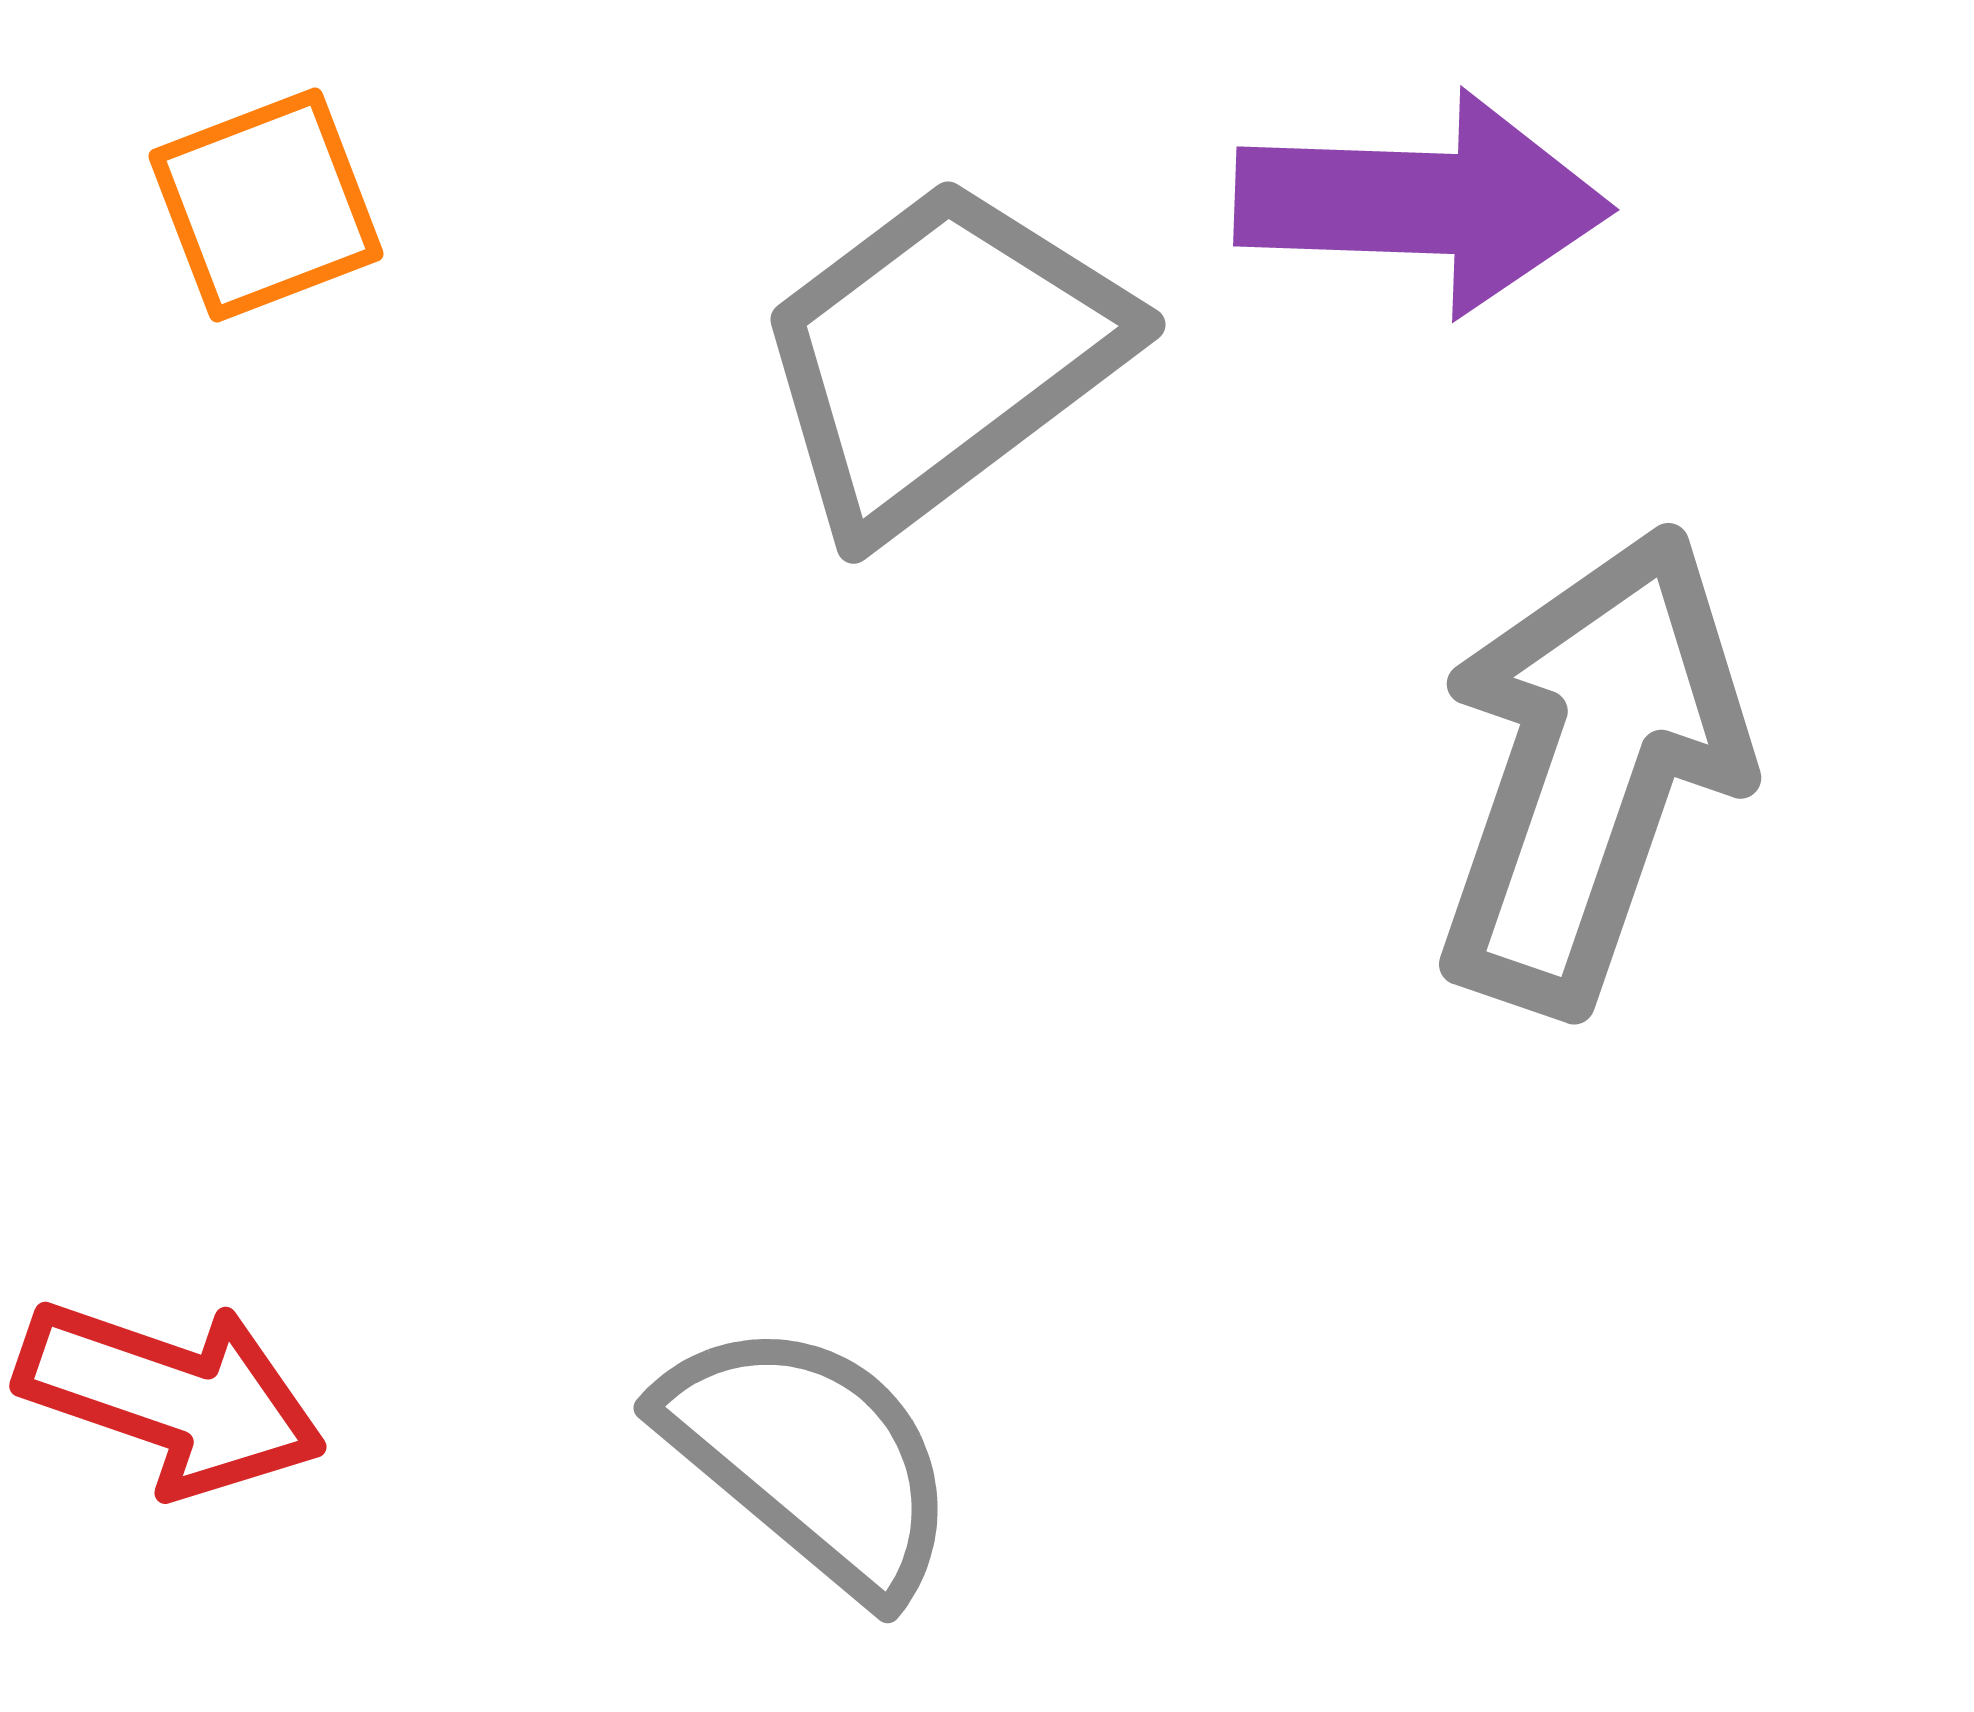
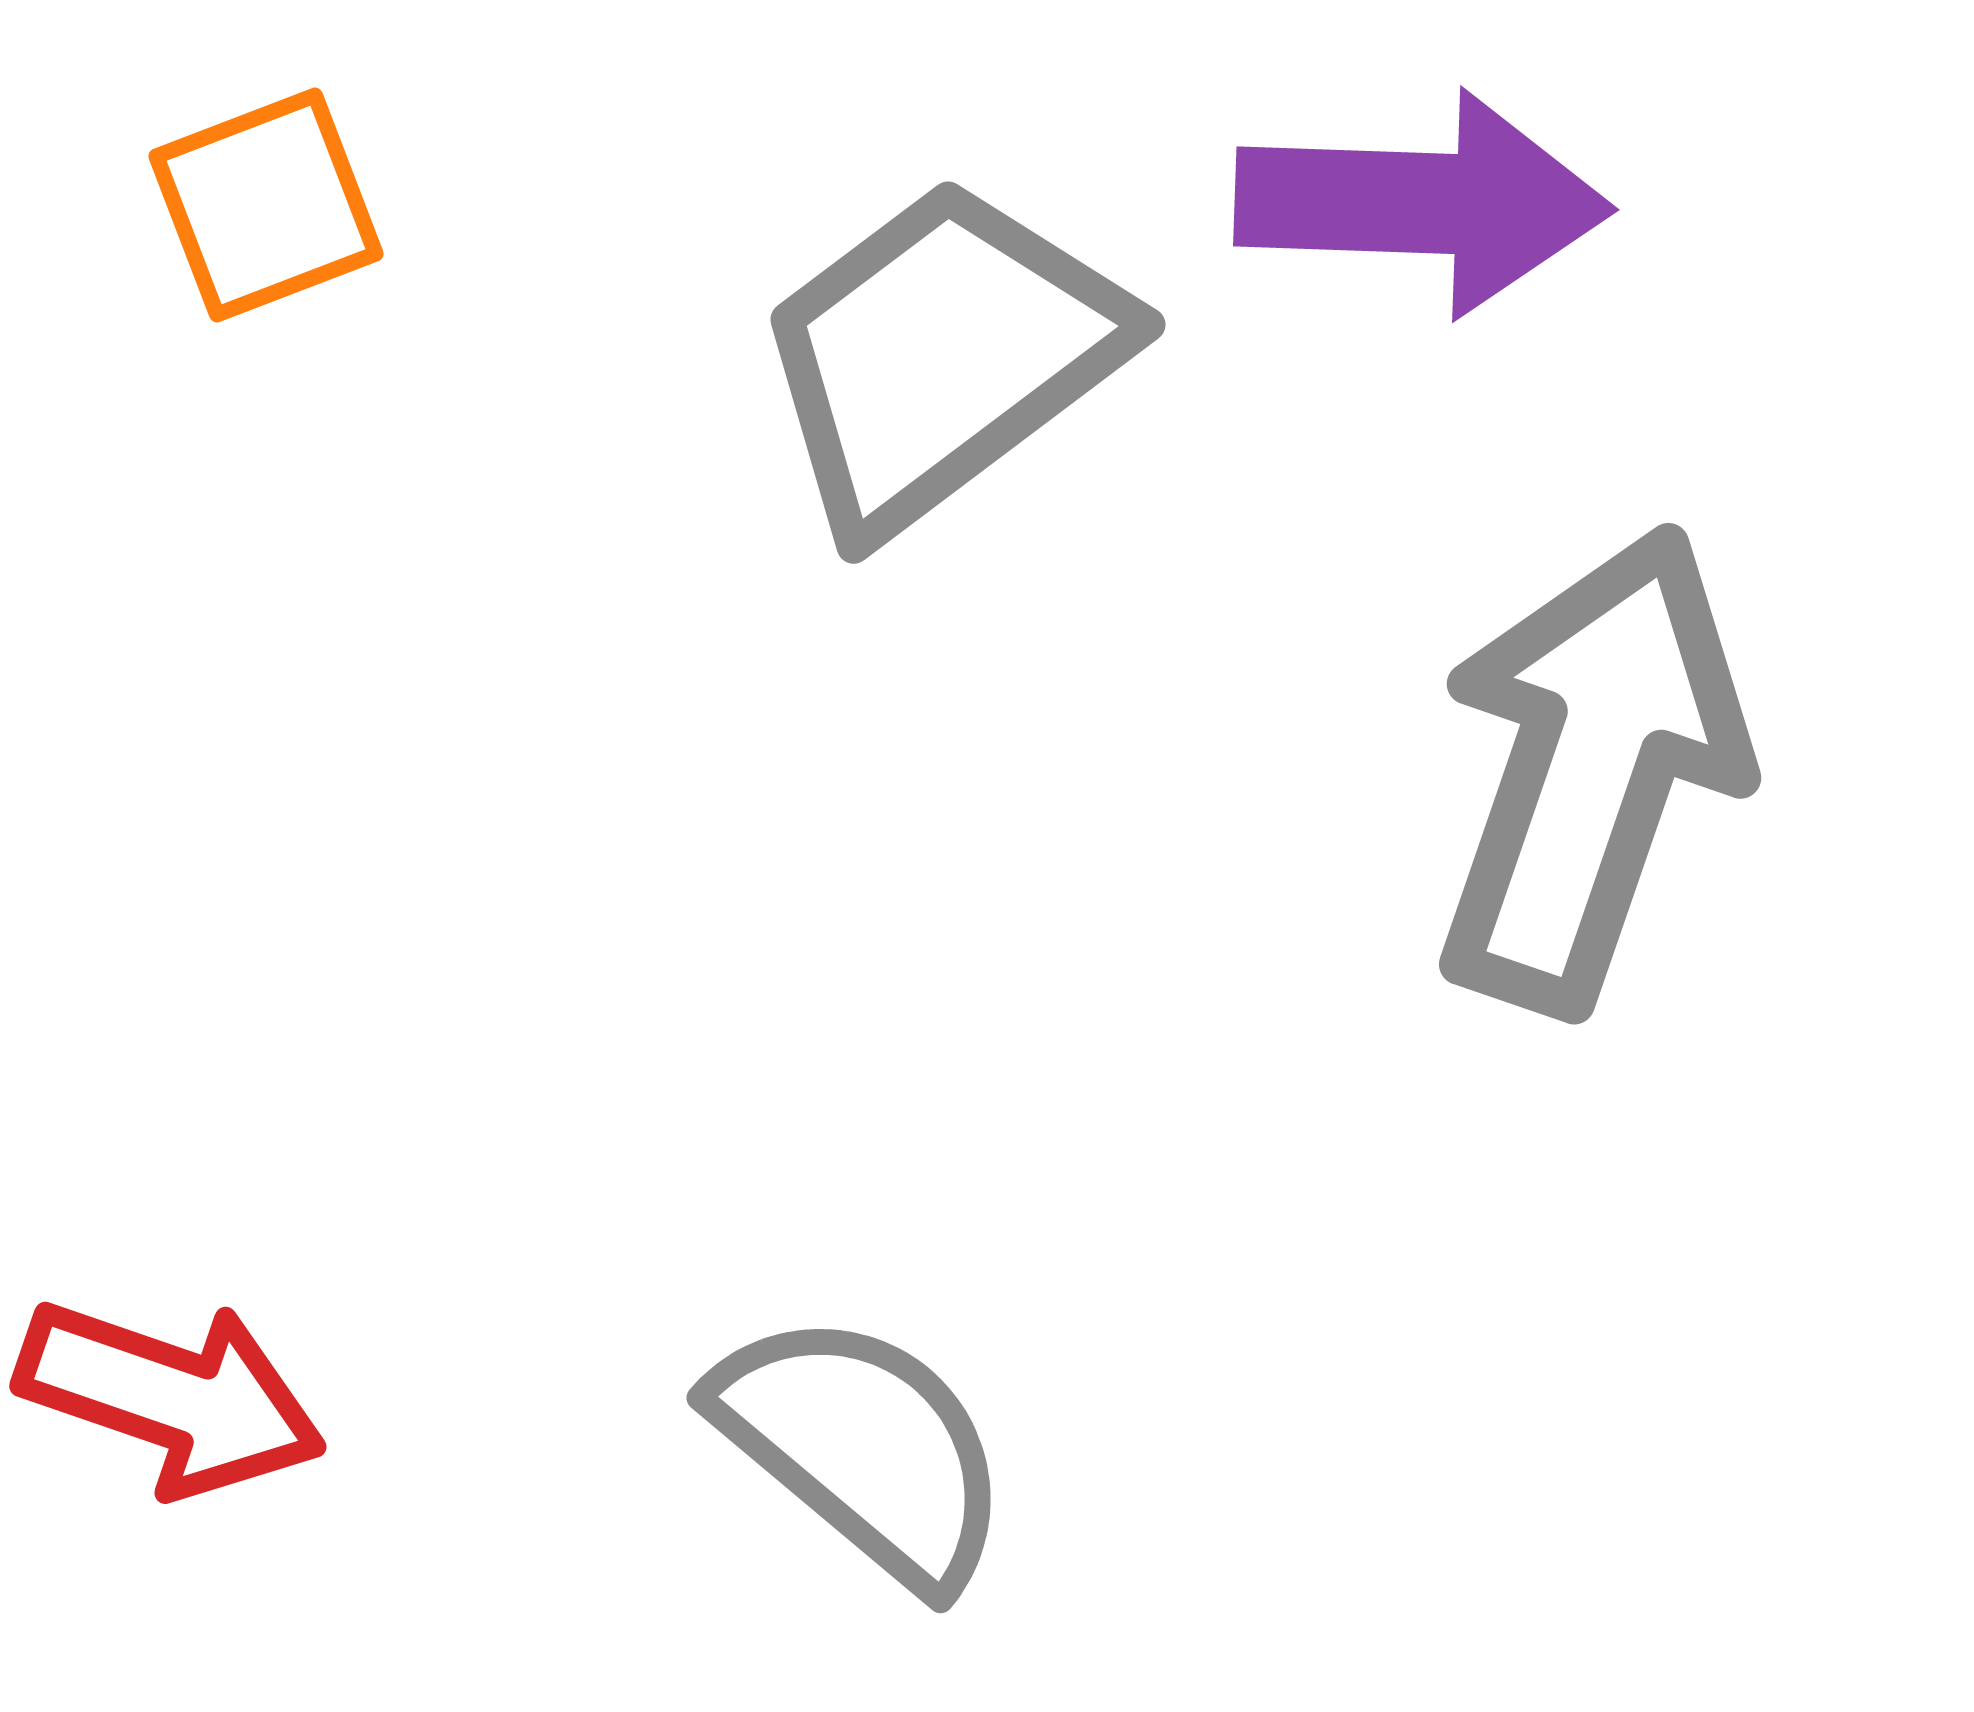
gray semicircle: moved 53 px right, 10 px up
